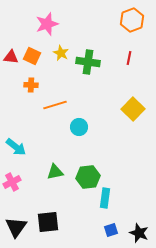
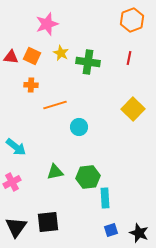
cyan rectangle: rotated 12 degrees counterclockwise
